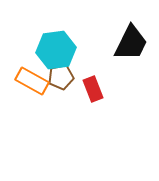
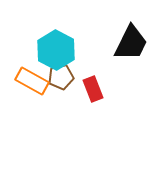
cyan hexagon: rotated 24 degrees counterclockwise
